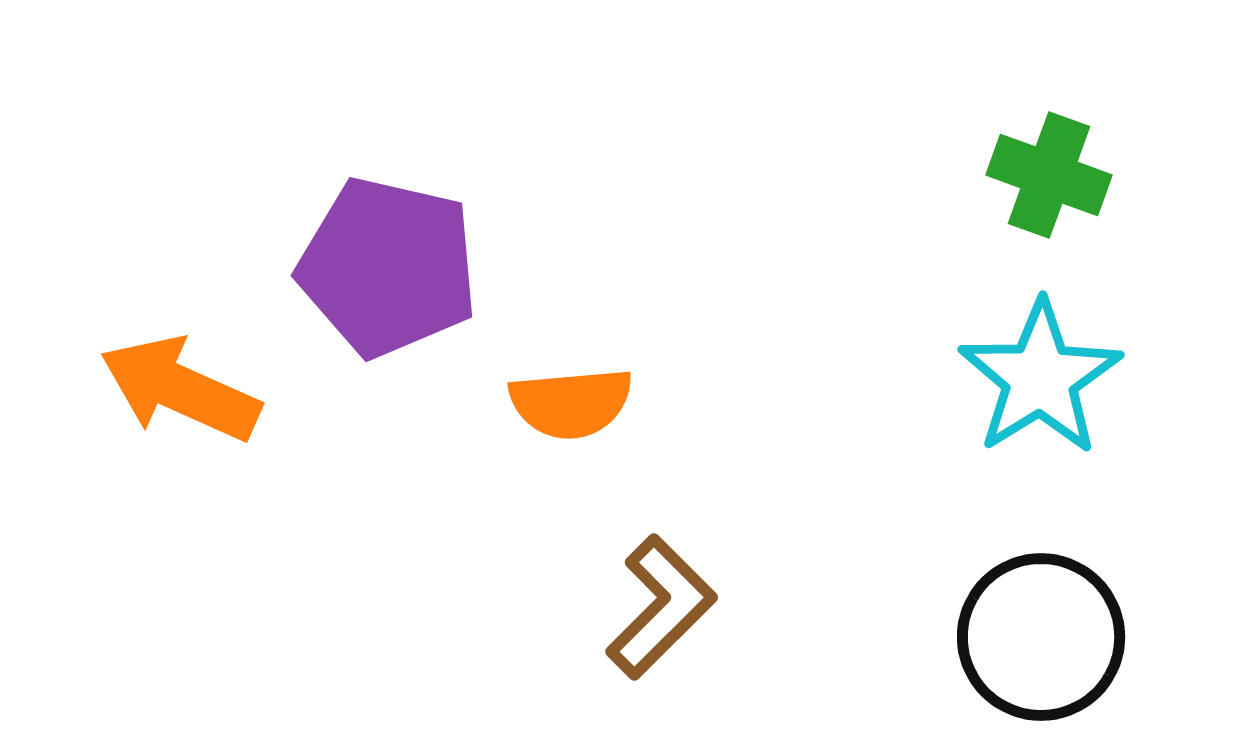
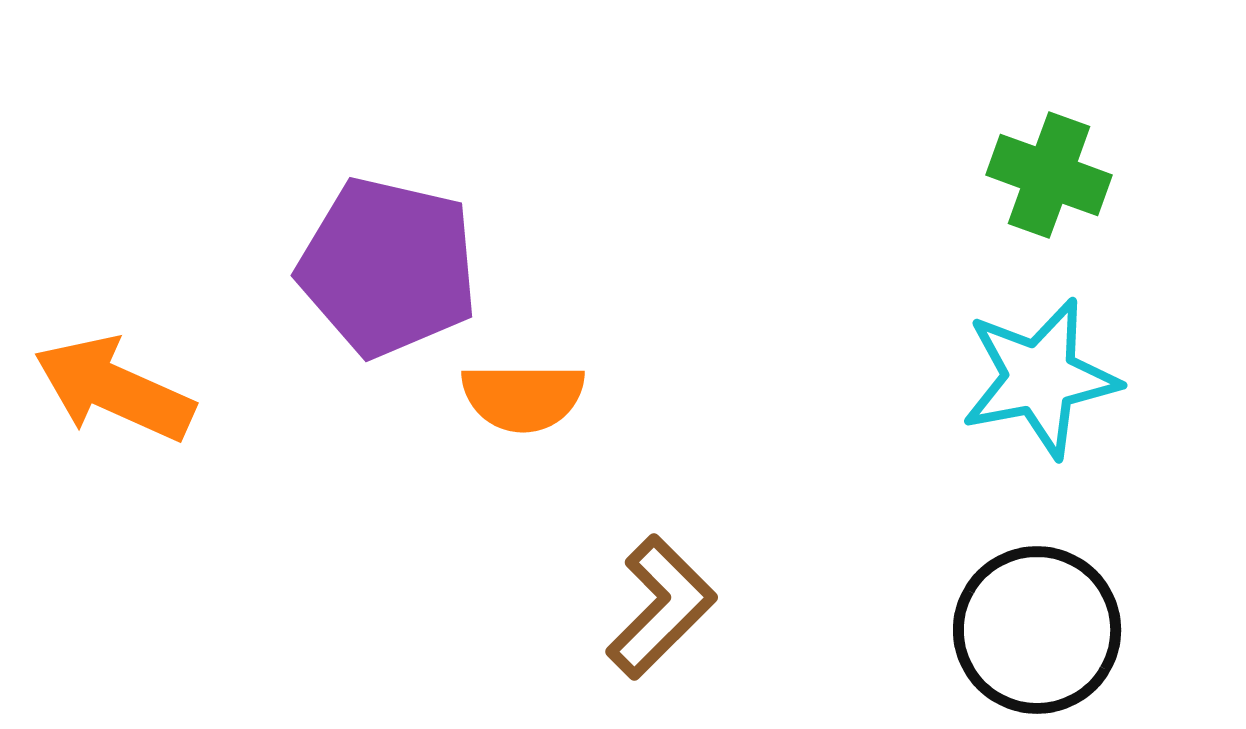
cyan star: rotated 21 degrees clockwise
orange arrow: moved 66 px left
orange semicircle: moved 48 px left, 6 px up; rotated 5 degrees clockwise
black circle: moved 4 px left, 7 px up
